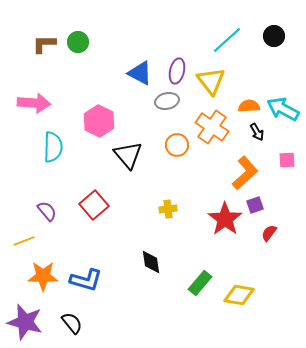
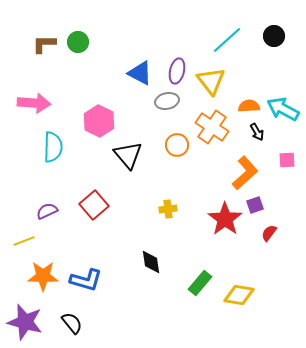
purple semicircle: rotated 75 degrees counterclockwise
